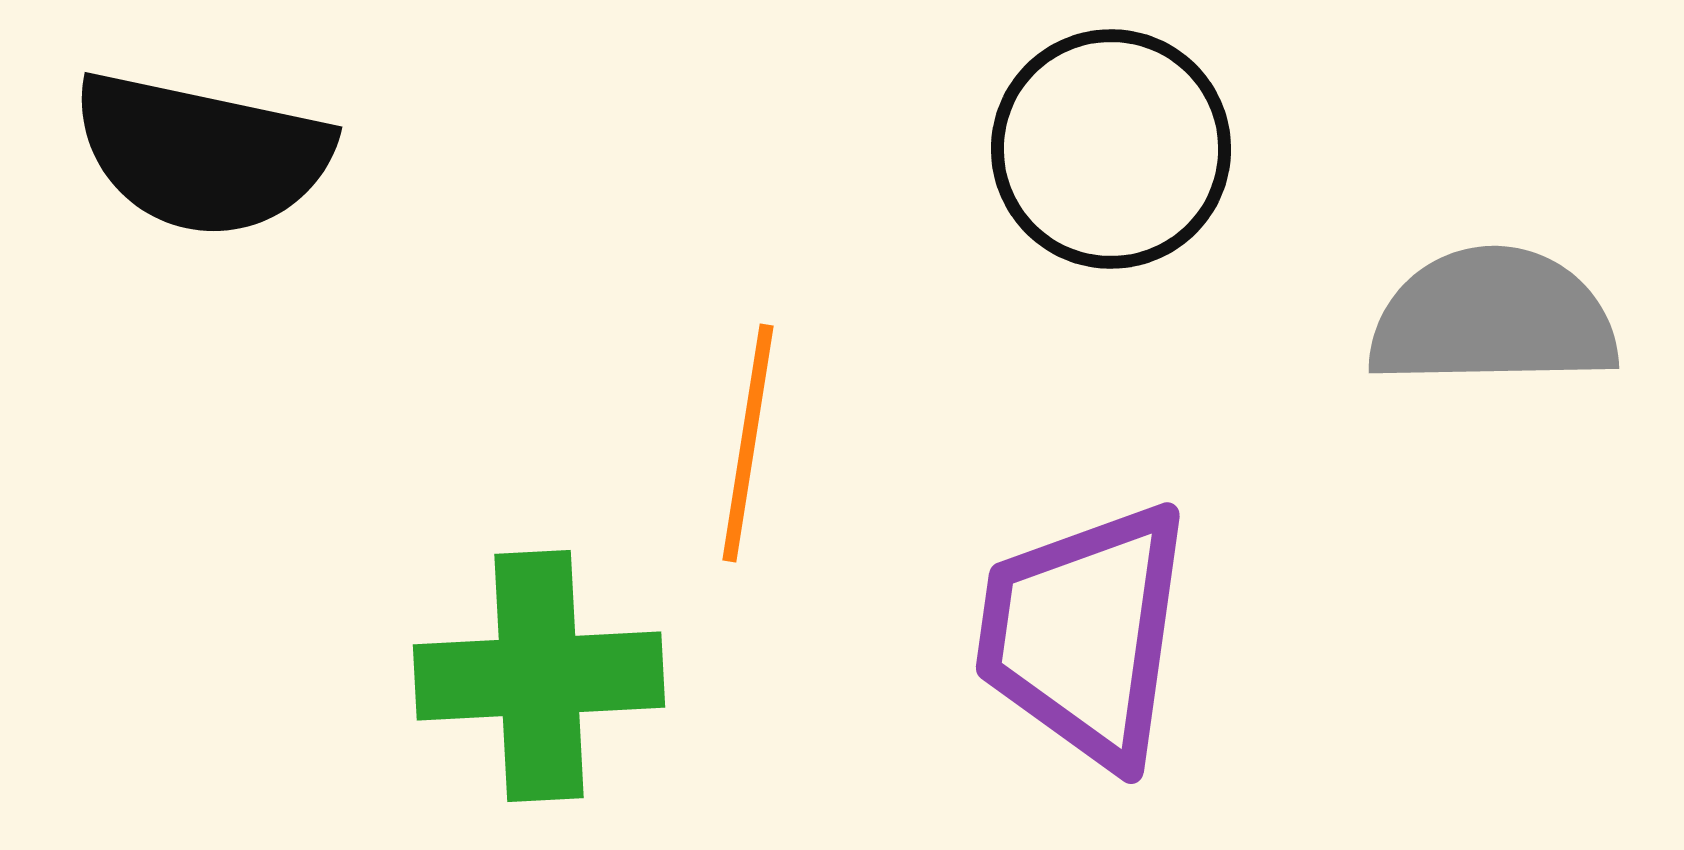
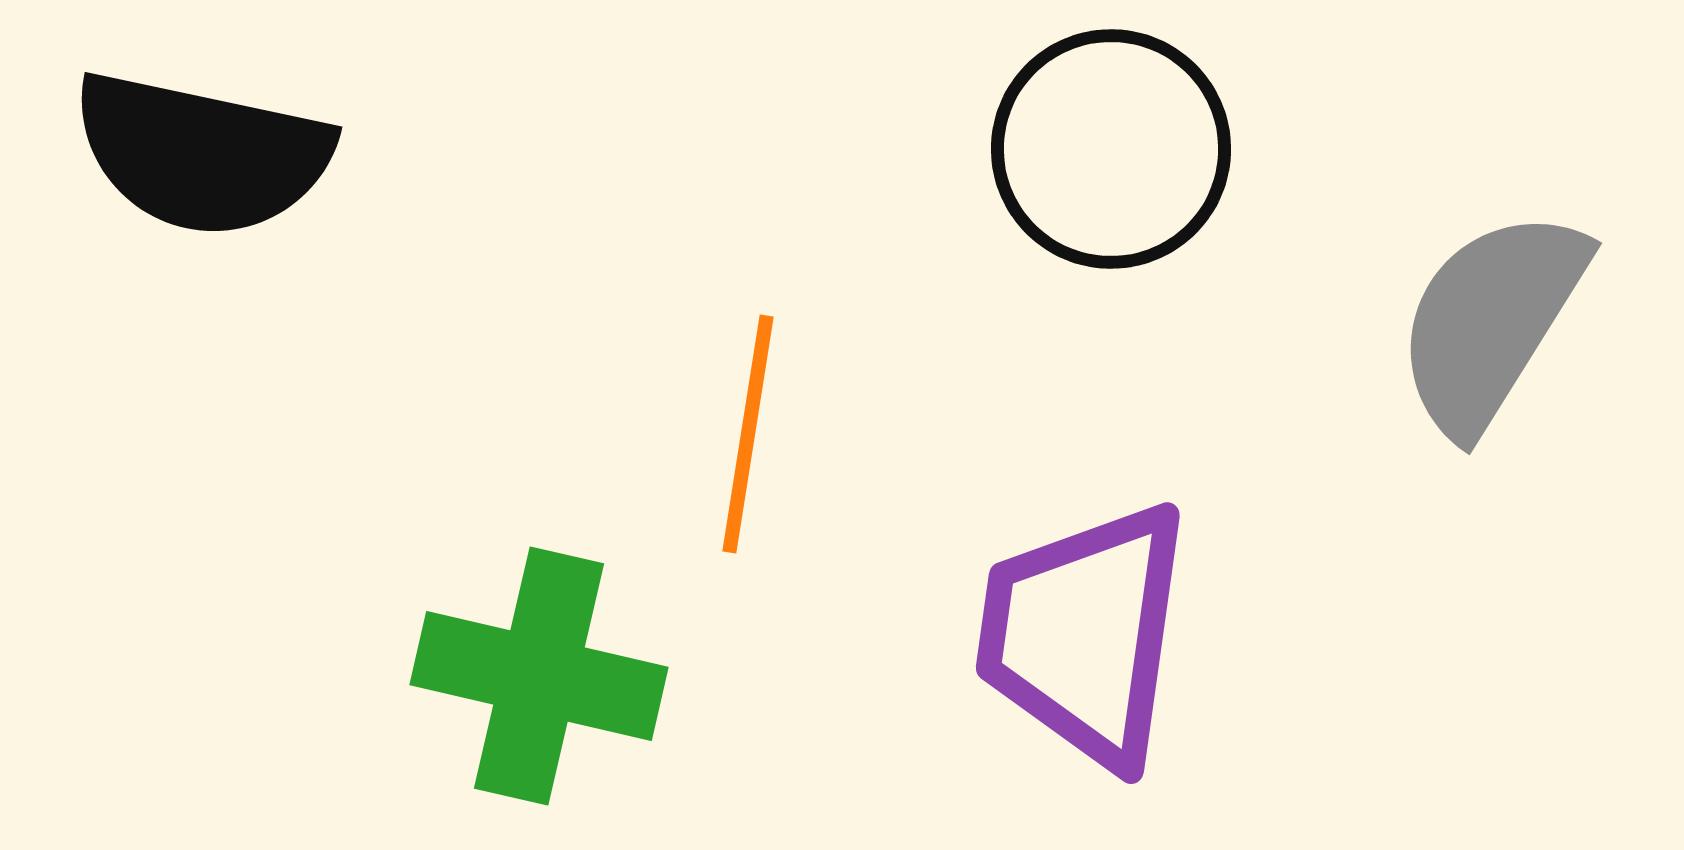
gray semicircle: moved 2 px left, 3 px down; rotated 57 degrees counterclockwise
orange line: moved 9 px up
green cross: rotated 16 degrees clockwise
